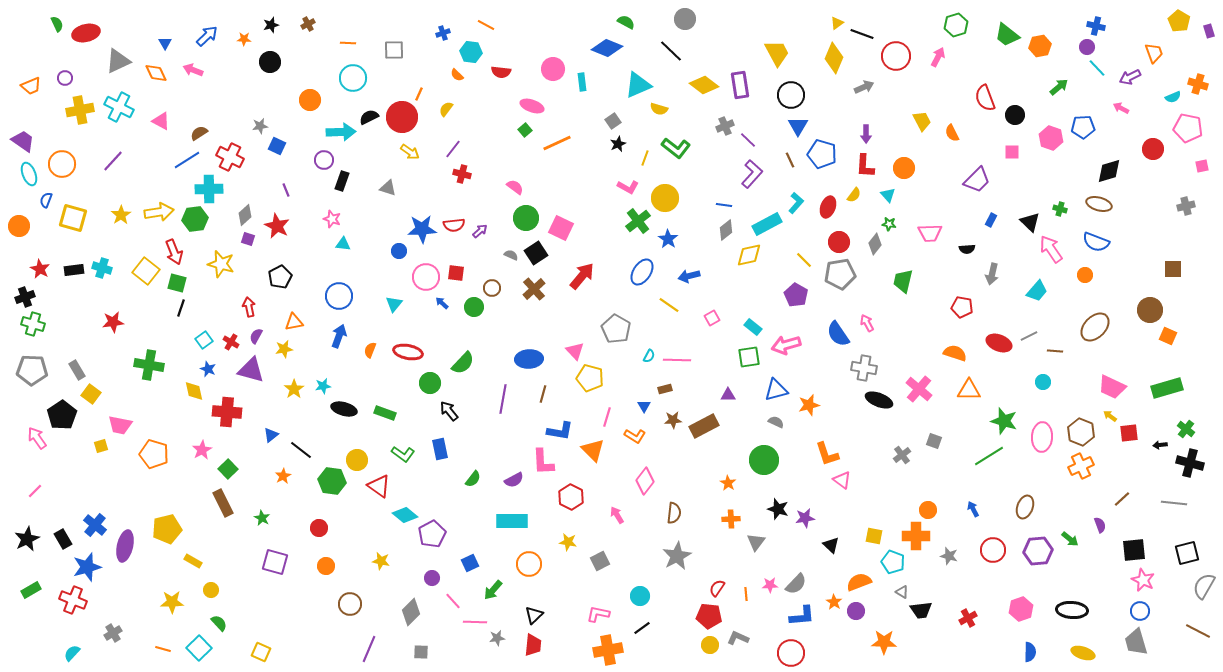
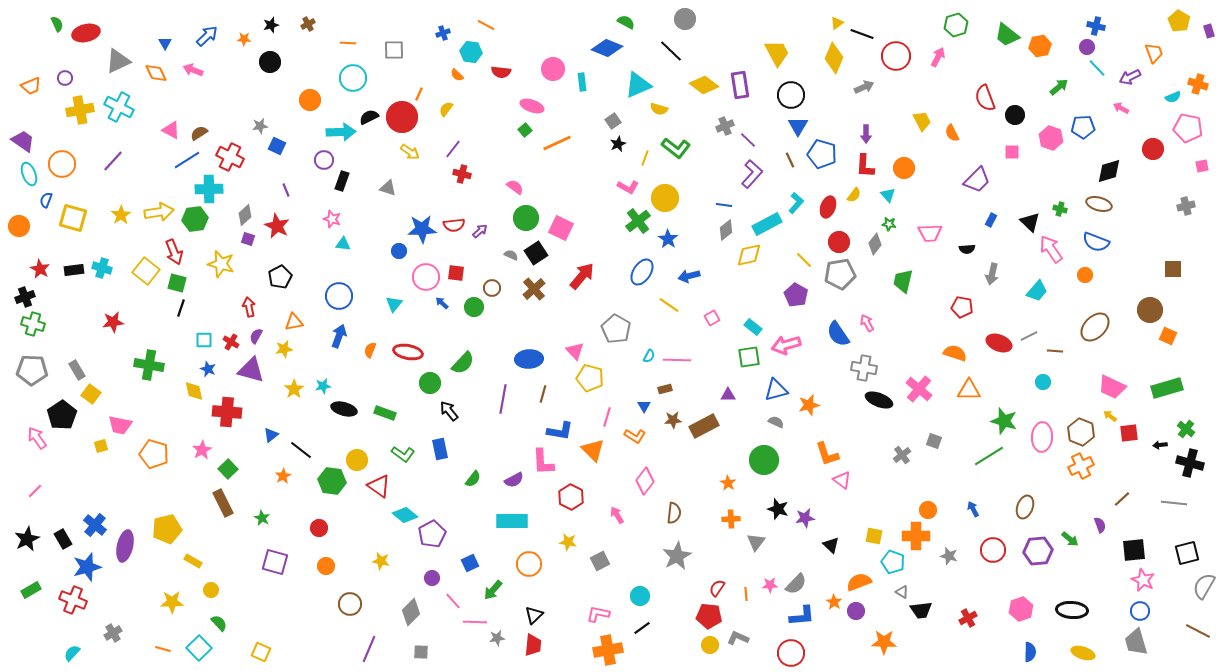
pink triangle at (161, 121): moved 10 px right, 9 px down
cyan square at (204, 340): rotated 36 degrees clockwise
